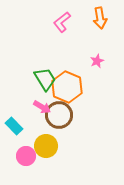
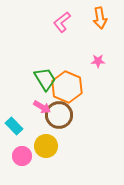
pink star: moved 1 px right; rotated 24 degrees clockwise
pink circle: moved 4 px left
